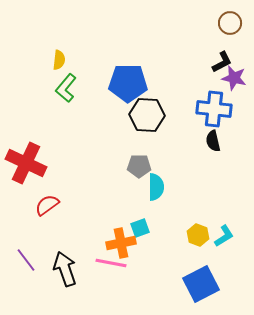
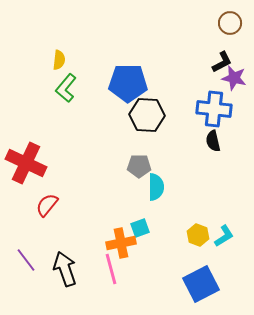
red semicircle: rotated 15 degrees counterclockwise
pink line: moved 6 px down; rotated 64 degrees clockwise
